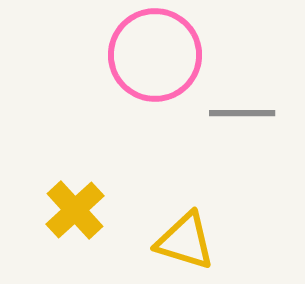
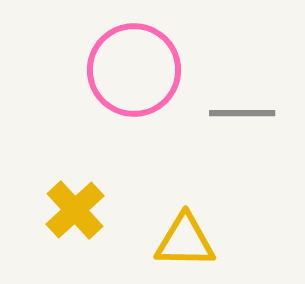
pink circle: moved 21 px left, 15 px down
yellow triangle: rotated 16 degrees counterclockwise
